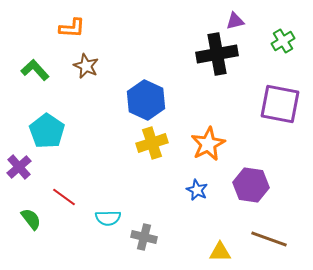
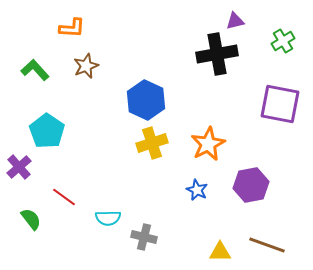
brown star: rotated 25 degrees clockwise
purple hexagon: rotated 20 degrees counterclockwise
brown line: moved 2 px left, 6 px down
